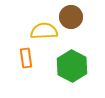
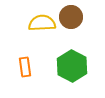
yellow semicircle: moved 2 px left, 8 px up
orange rectangle: moved 1 px left, 9 px down
